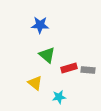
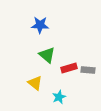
cyan star: rotated 16 degrees counterclockwise
